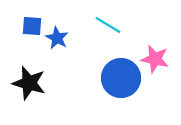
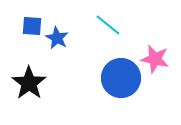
cyan line: rotated 8 degrees clockwise
black star: rotated 20 degrees clockwise
